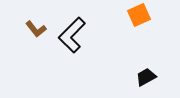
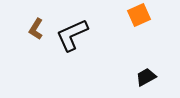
brown L-shape: rotated 70 degrees clockwise
black L-shape: rotated 21 degrees clockwise
